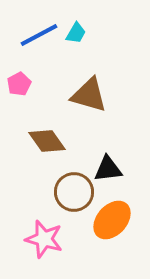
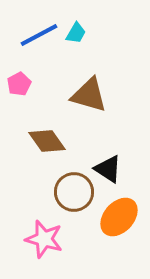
black triangle: rotated 40 degrees clockwise
orange ellipse: moved 7 px right, 3 px up
